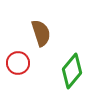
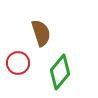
green diamond: moved 12 px left, 1 px down
